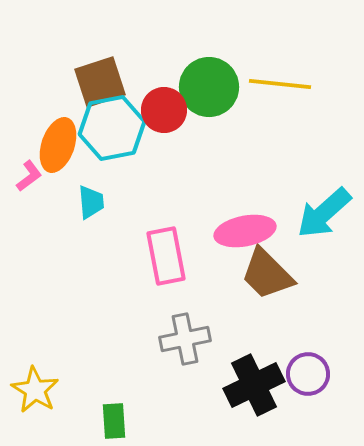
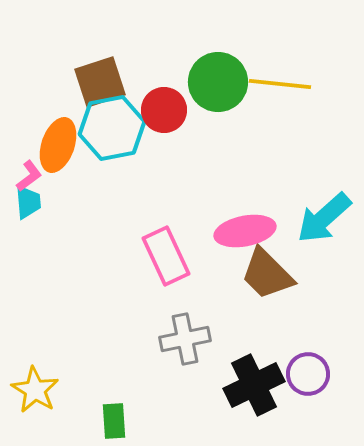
green circle: moved 9 px right, 5 px up
cyan trapezoid: moved 63 px left
cyan arrow: moved 5 px down
pink rectangle: rotated 14 degrees counterclockwise
